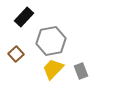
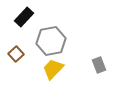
gray rectangle: moved 18 px right, 6 px up
